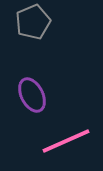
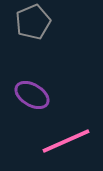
purple ellipse: rotated 32 degrees counterclockwise
